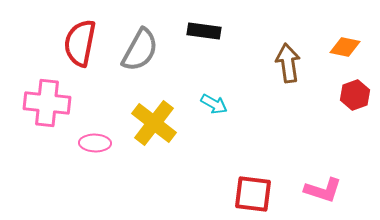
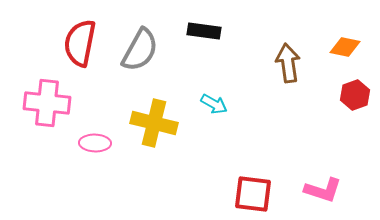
yellow cross: rotated 24 degrees counterclockwise
